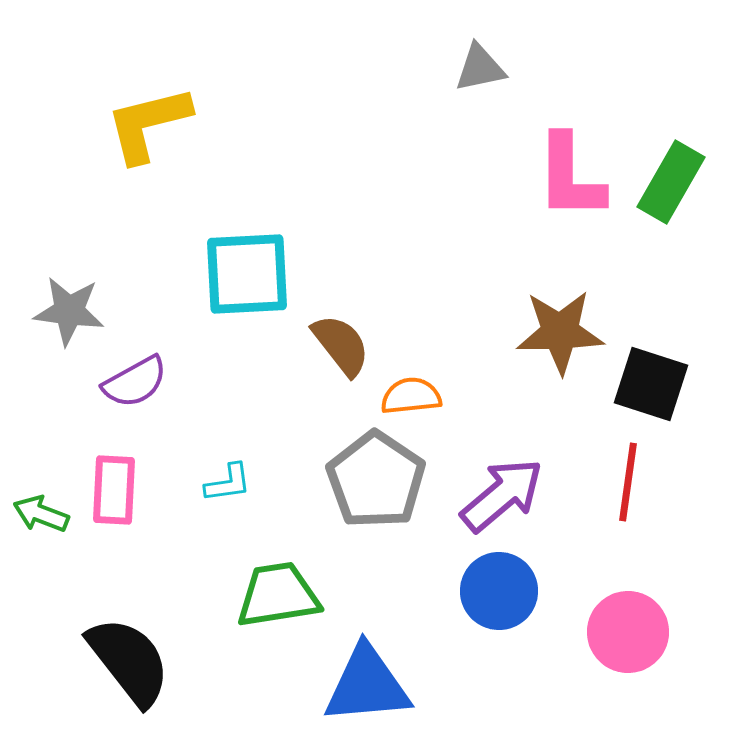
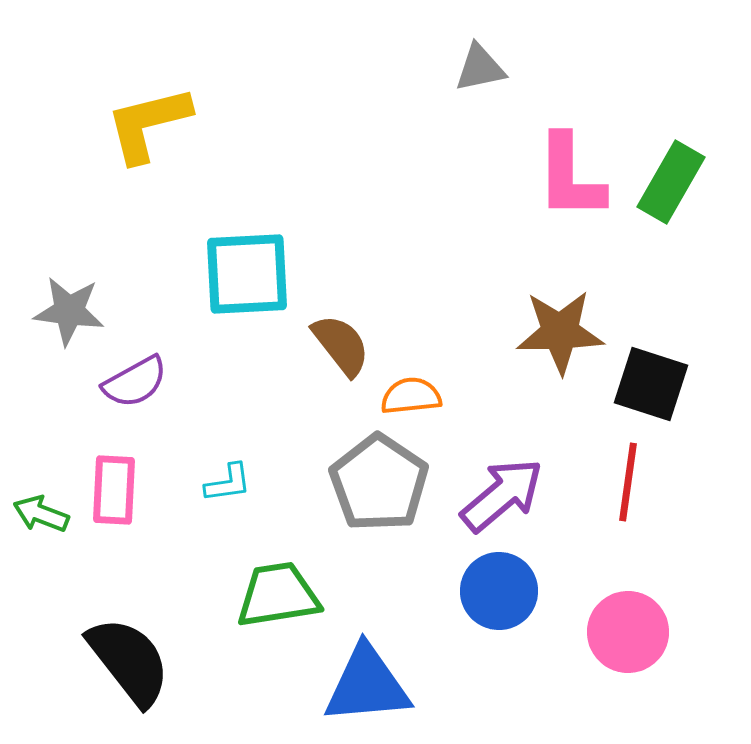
gray pentagon: moved 3 px right, 3 px down
